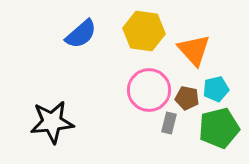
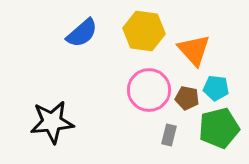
blue semicircle: moved 1 px right, 1 px up
cyan pentagon: moved 1 px up; rotated 20 degrees clockwise
gray rectangle: moved 12 px down
